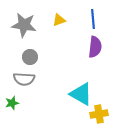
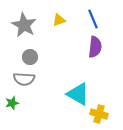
blue line: rotated 18 degrees counterclockwise
gray star: rotated 20 degrees clockwise
cyan triangle: moved 3 px left
yellow cross: rotated 24 degrees clockwise
